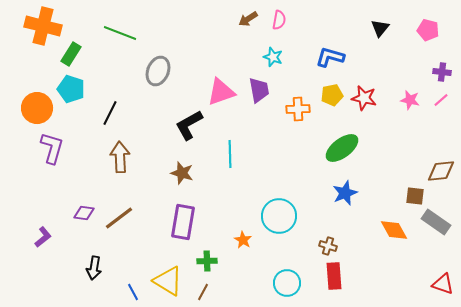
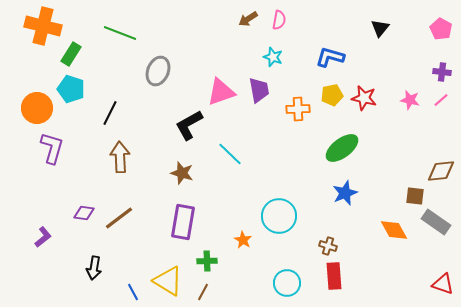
pink pentagon at (428, 30): moved 13 px right, 1 px up; rotated 15 degrees clockwise
cyan line at (230, 154): rotated 44 degrees counterclockwise
